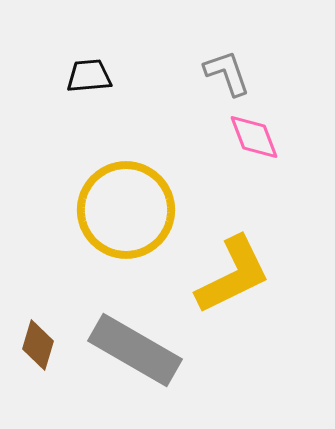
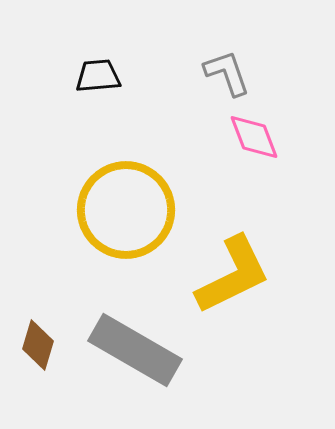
black trapezoid: moved 9 px right
